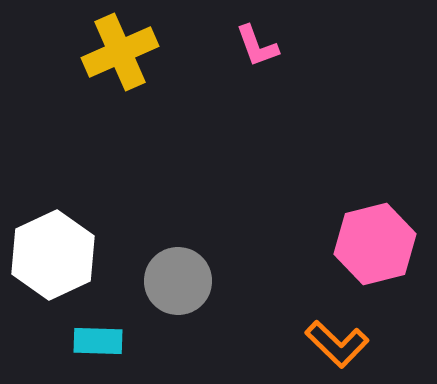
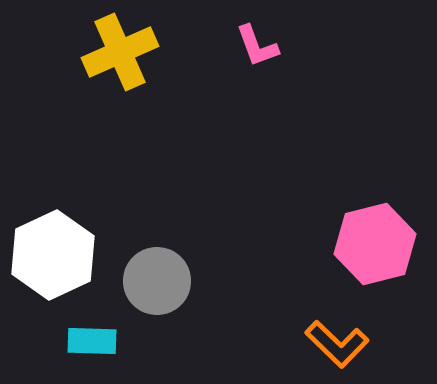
gray circle: moved 21 px left
cyan rectangle: moved 6 px left
